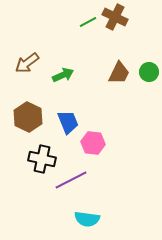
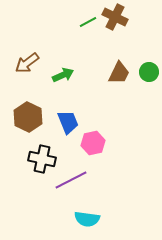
pink hexagon: rotated 20 degrees counterclockwise
